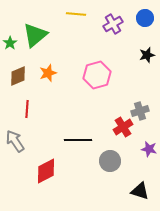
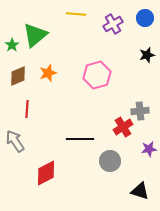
green star: moved 2 px right, 2 px down
gray cross: rotated 12 degrees clockwise
black line: moved 2 px right, 1 px up
purple star: rotated 21 degrees counterclockwise
red diamond: moved 2 px down
